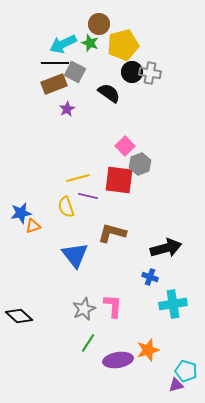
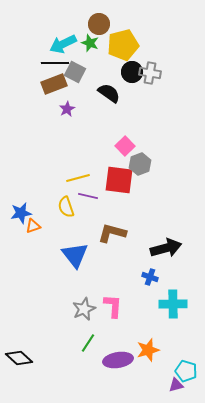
cyan cross: rotated 8 degrees clockwise
black diamond: moved 42 px down
